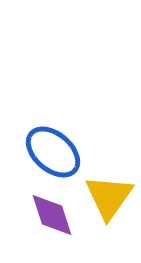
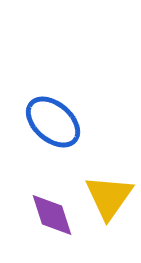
blue ellipse: moved 30 px up
